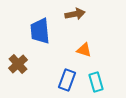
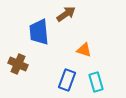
brown arrow: moved 9 px left; rotated 24 degrees counterclockwise
blue trapezoid: moved 1 px left, 1 px down
brown cross: rotated 24 degrees counterclockwise
